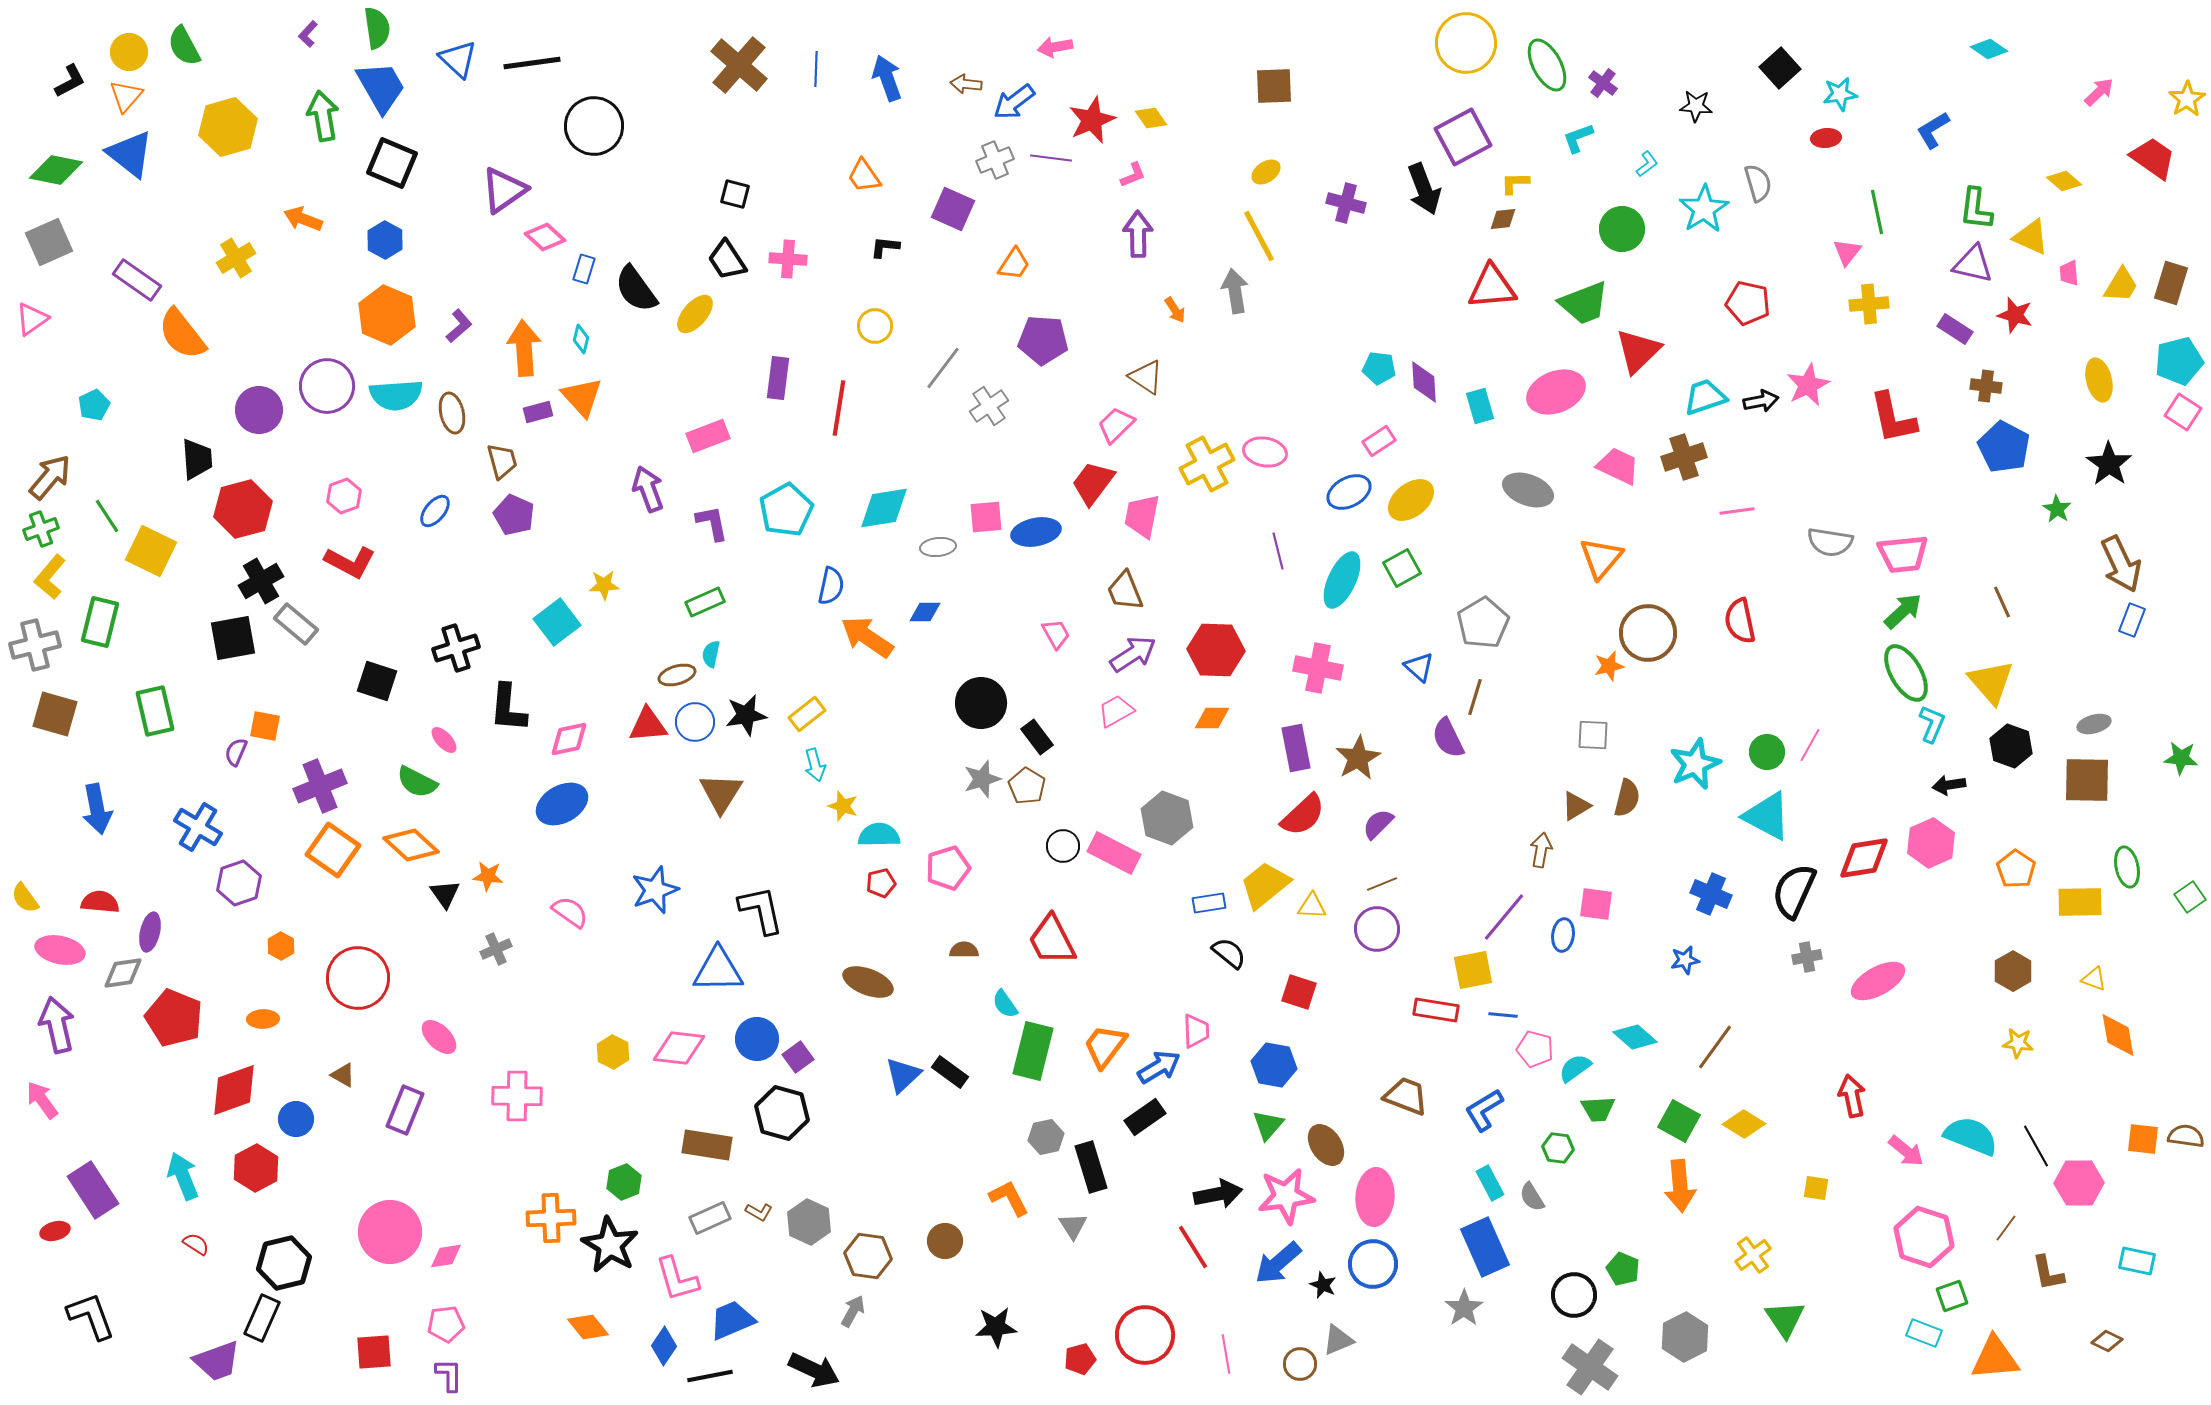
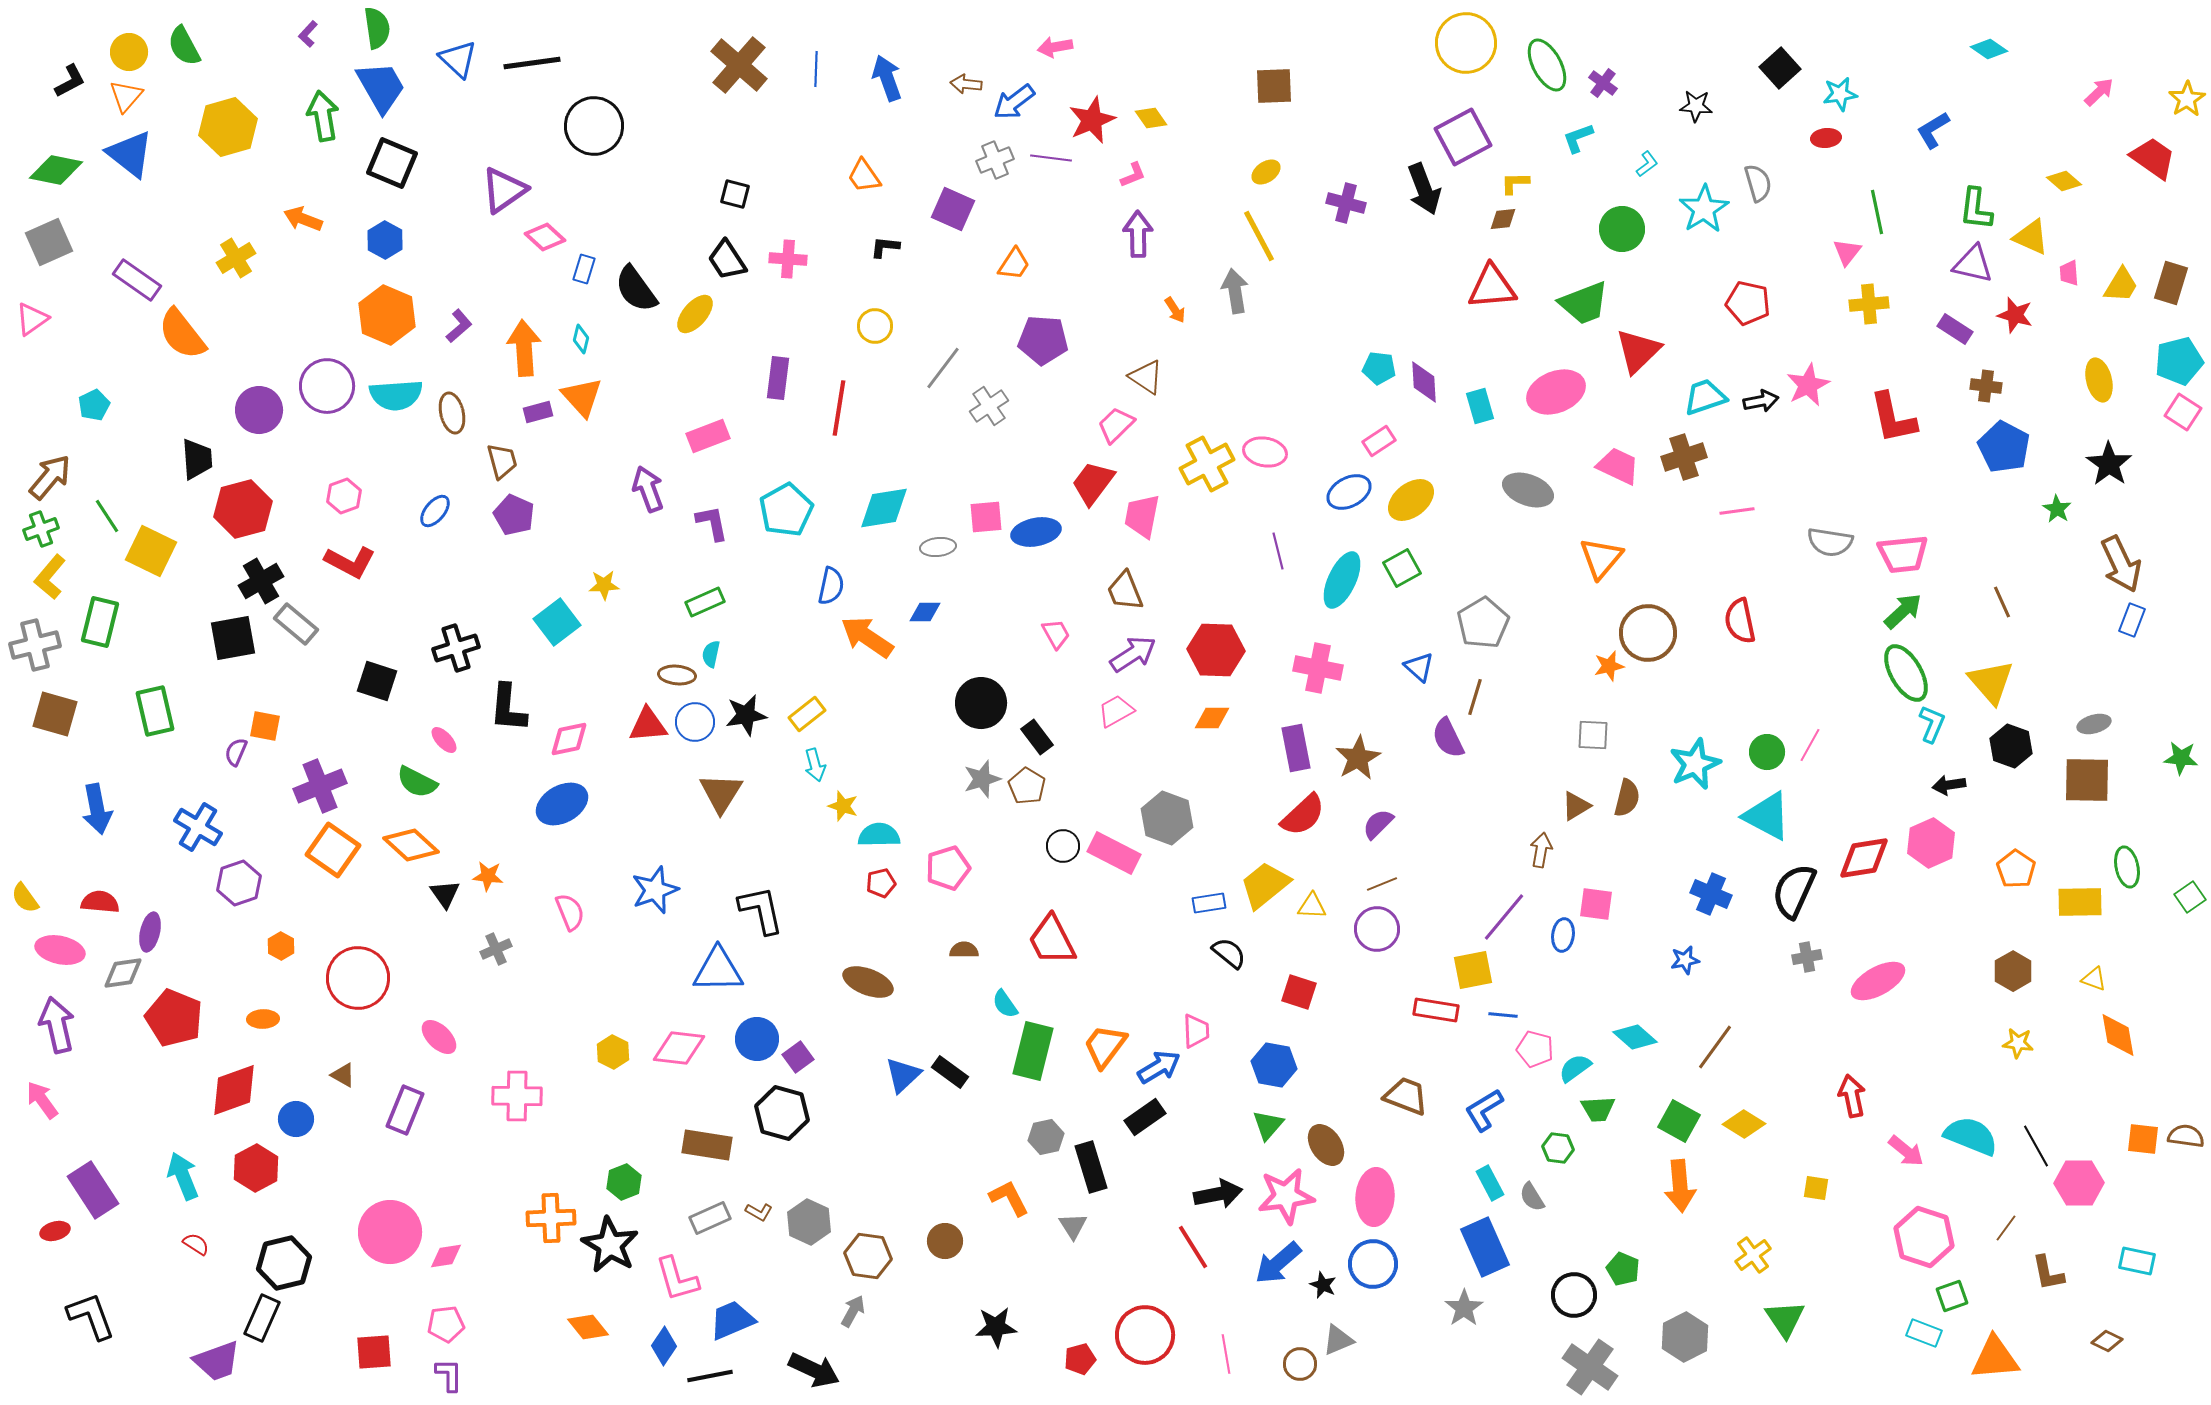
brown ellipse at (677, 675): rotated 21 degrees clockwise
pink semicircle at (570, 912): rotated 33 degrees clockwise
